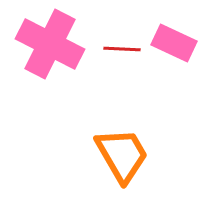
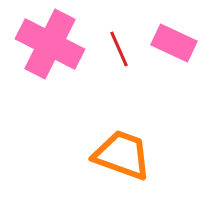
red line: moved 3 px left; rotated 63 degrees clockwise
orange trapezoid: rotated 40 degrees counterclockwise
